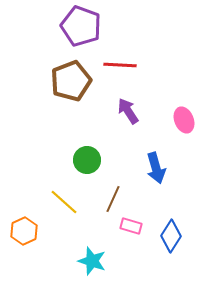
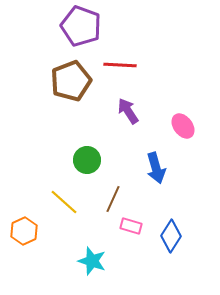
pink ellipse: moved 1 px left, 6 px down; rotated 15 degrees counterclockwise
